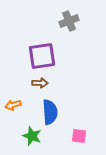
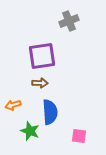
green star: moved 2 px left, 5 px up
